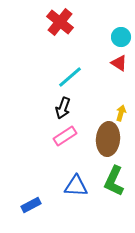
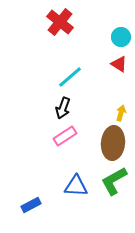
red triangle: moved 1 px down
brown ellipse: moved 5 px right, 4 px down
green L-shape: rotated 36 degrees clockwise
